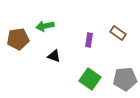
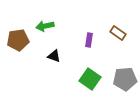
brown pentagon: moved 1 px down
